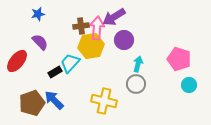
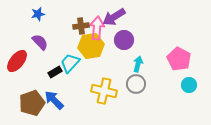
pink pentagon: rotated 10 degrees clockwise
yellow cross: moved 10 px up
